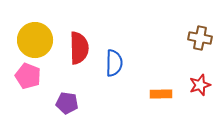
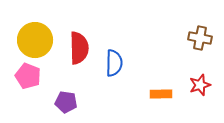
purple pentagon: moved 1 px left, 1 px up
